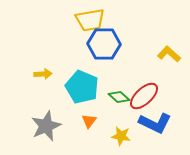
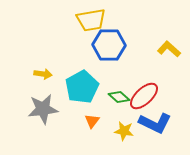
yellow trapezoid: moved 1 px right
blue hexagon: moved 5 px right, 1 px down
yellow L-shape: moved 5 px up
yellow arrow: rotated 12 degrees clockwise
cyan pentagon: rotated 20 degrees clockwise
orange triangle: moved 3 px right
gray star: moved 3 px left, 17 px up; rotated 16 degrees clockwise
yellow star: moved 3 px right, 5 px up
